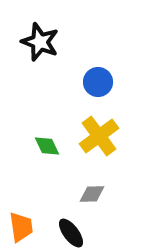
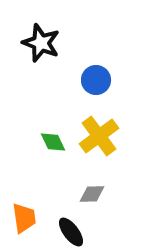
black star: moved 1 px right, 1 px down
blue circle: moved 2 px left, 2 px up
green diamond: moved 6 px right, 4 px up
orange trapezoid: moved 3 px right, 9 px up
black ellipse: moved 1 px up
